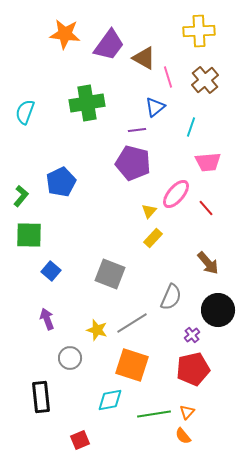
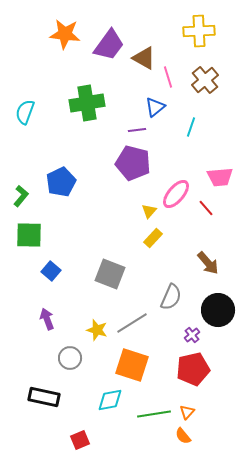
pink trapezoid: moved 12 px right, 15 px down
black rectangle: moved 3 px right; rotated 72 degrees counterclockwise
